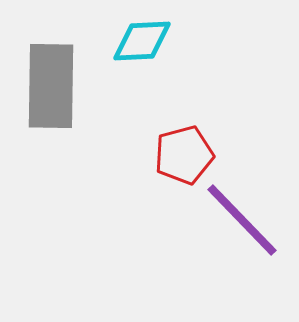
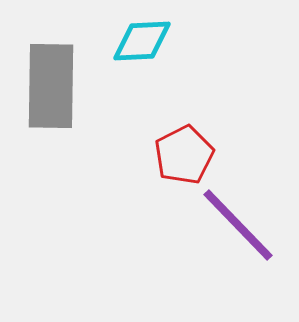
red pentagon: rotated 12 degrees counterclockwise
purple line: moved 4 px left, 5 px down
